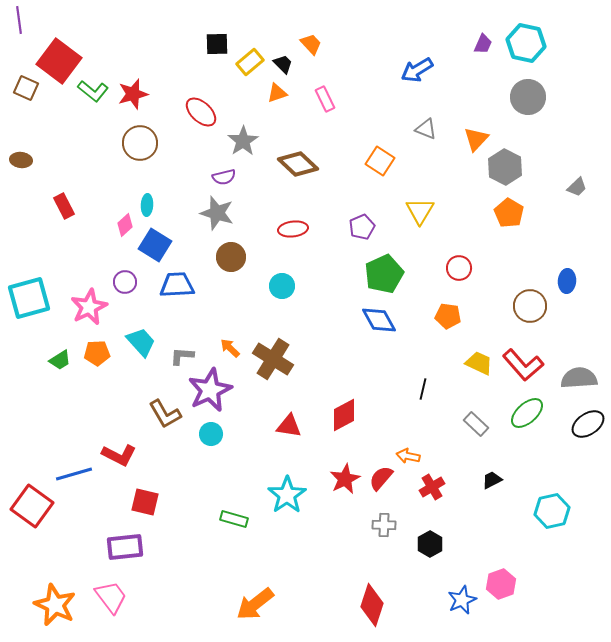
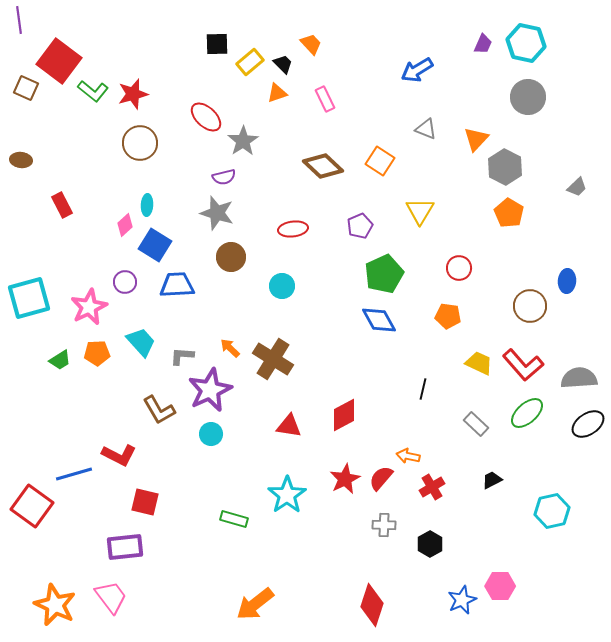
red ellipse at (201, 112): moved 5 px right, 5 px down
brown diamond at (298, 164): moved 25 px right, 2 px down
red rectangle at (64, 206): moved 2 px left, 1 px up
purple pentagon at (362, 227): moved 2 px left, 1 px up
brown L-shape at (165, 414): moved 6 px left, 4 px up
pink hexagon at (501, 584): moved 1 px left, 2 px down; rotated 20 degrees clockwise
